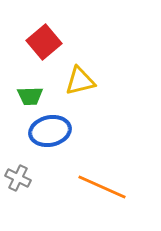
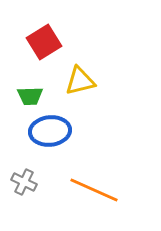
red square: rotated 8 degrees clockwise
blue ellipse: rotated 6 degrees clockwise
gray cross: moved 6 px right, 4 px down
orange line: moved 8 px left, 3 px down
